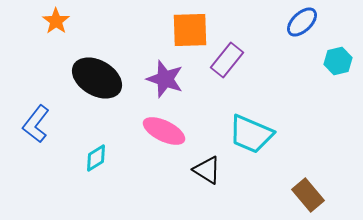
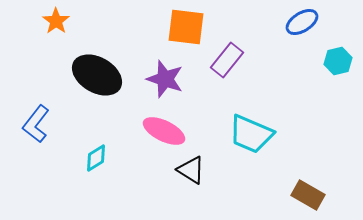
blue ellipse: rotated 12 degrees clockwise
orange square: moved 4 px left, 3 px up; rotated 9 degrees clockwise
black ellipse: moved 3 px up
black triangle: moved 16 px left
brown rectangle: rotated 20 degrees counterclockwise
